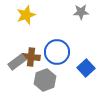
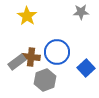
yellow star: moved 1 px right, 1 px down; rotated 18 degrees counterclockwise
